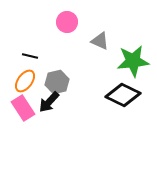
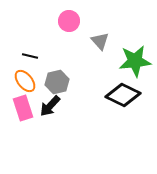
pink circle: moved 2 px right, 1 px up
gray triangle: rotated 24 degrees clockwise
green star: moved 2 px right
orange ellipse: rotated 75 degrees counterclockwise
black arrow: moved 1 px right, 4 px down
pink rectangle: rotated 15 degrees clockwise
